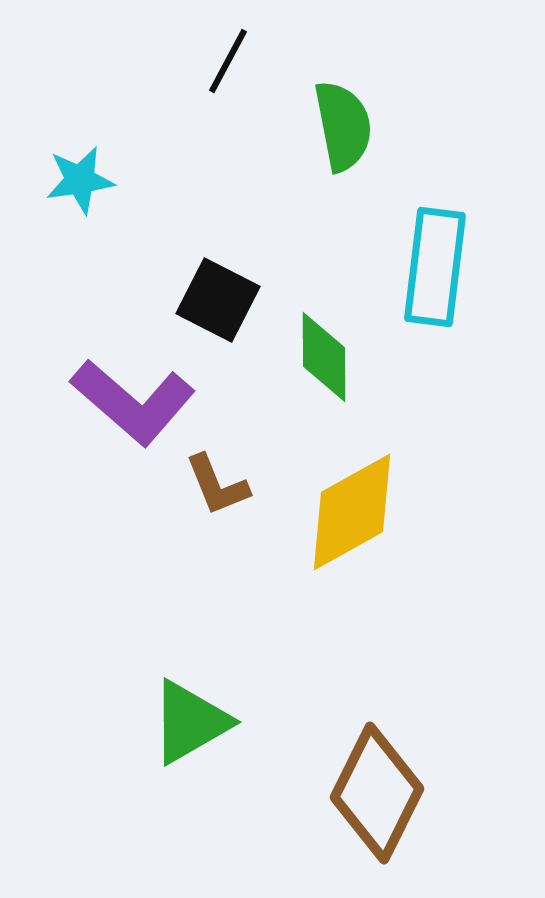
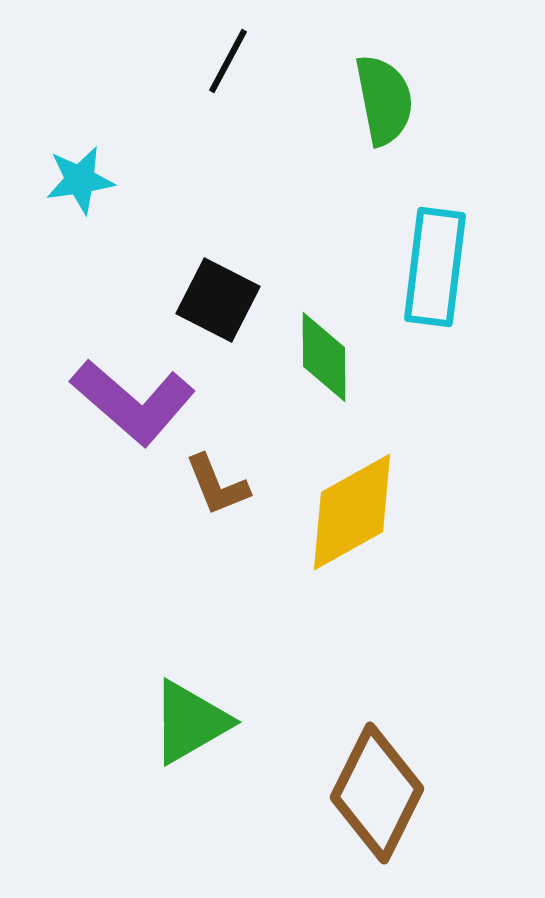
green semicircle: moved 41 px right, 26 px up
